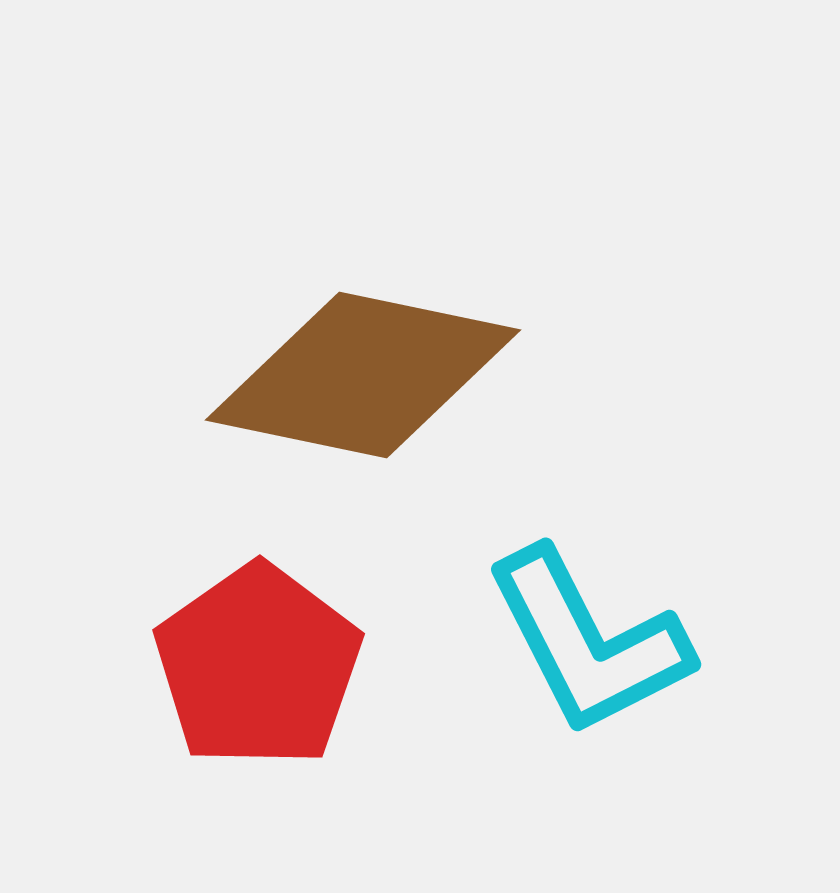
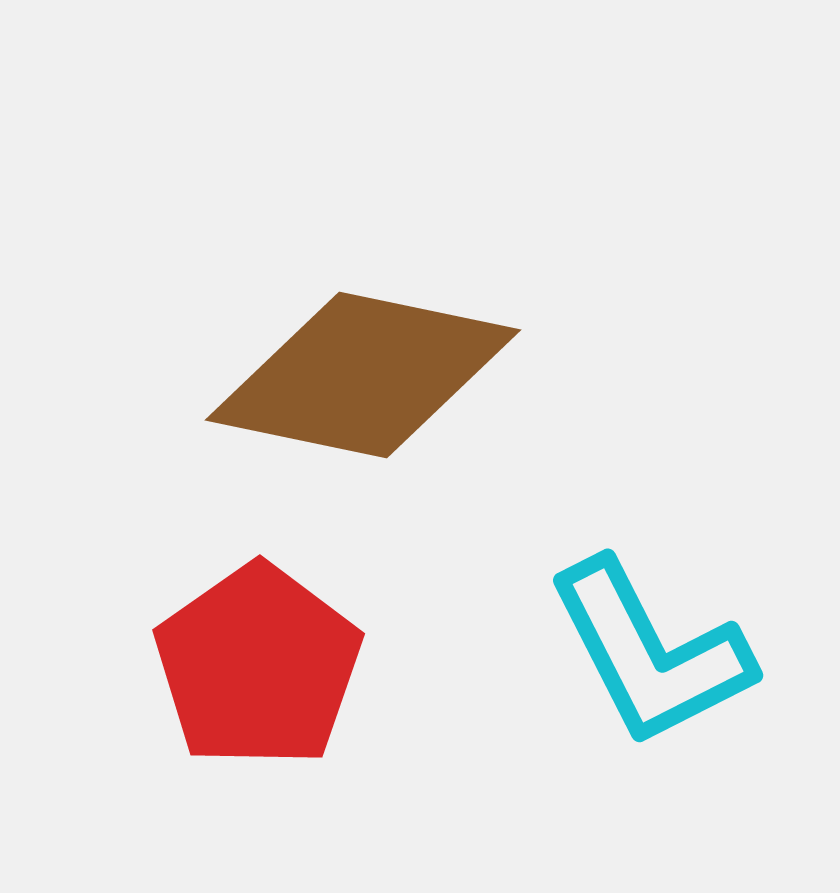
cyan L-shape: moved 62 px right, 11 px down
